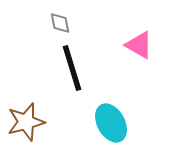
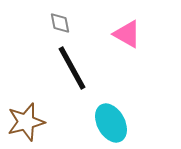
pink triangle: moved 12 px left, 11 px up
black line: rotated 12 degrees counterclockwise
